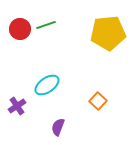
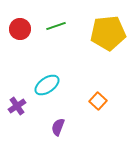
green line: moved 10 px right, 1 px down
